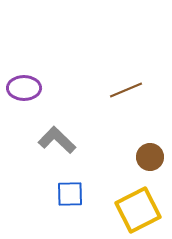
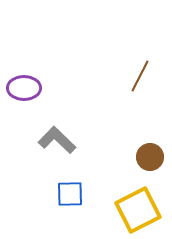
brown line: moved 14 px right, 14 px up; rotated 40 degrees counterclockwise
